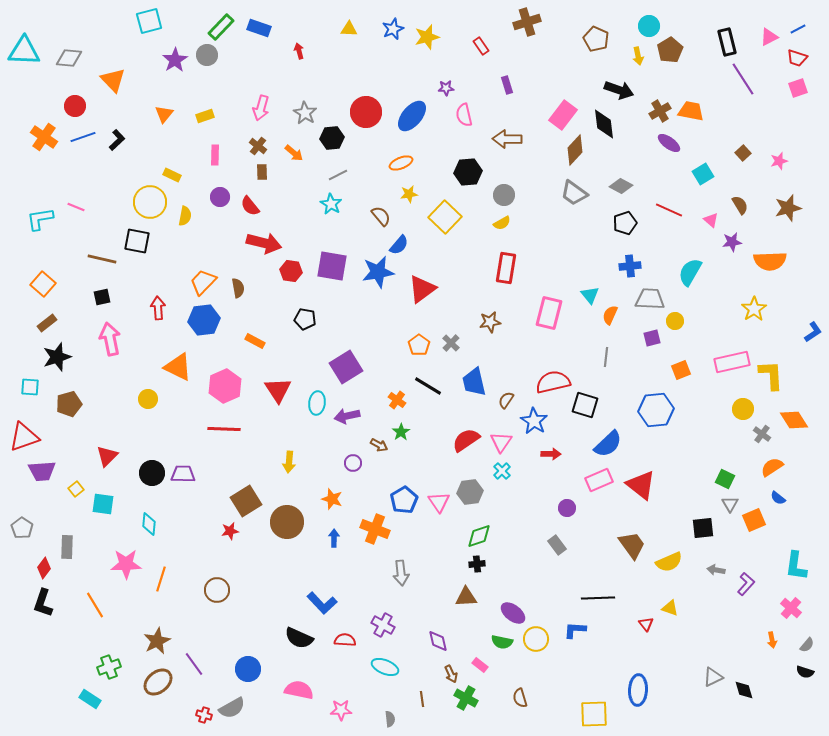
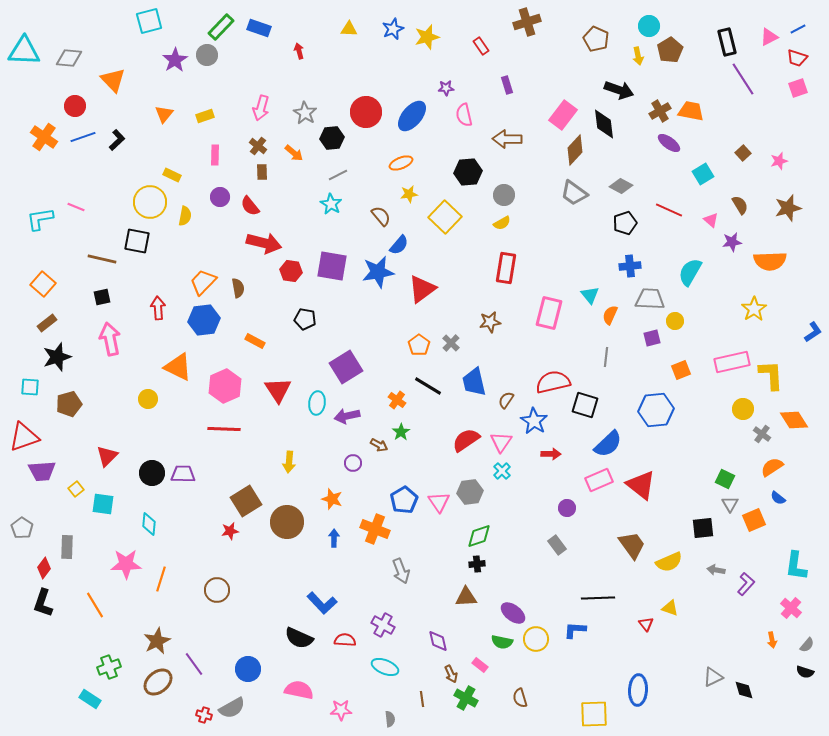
gray arrow at (401, 573): moved 2 px up; rotated 15 degrees counterclockwise
